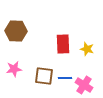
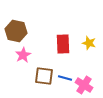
brown hexagon: rotated 10 degrees clockwise
yellow star: moved 2 px right, 6 px up
pink star: moved 9 px right, 14 px up; rotated 21 degrees counterclockwise
blue line: rotated 16 degrees clockwise
